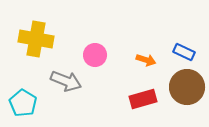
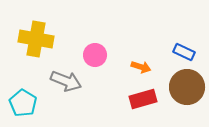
orange arrow: moved 5 px left, 7 px down
